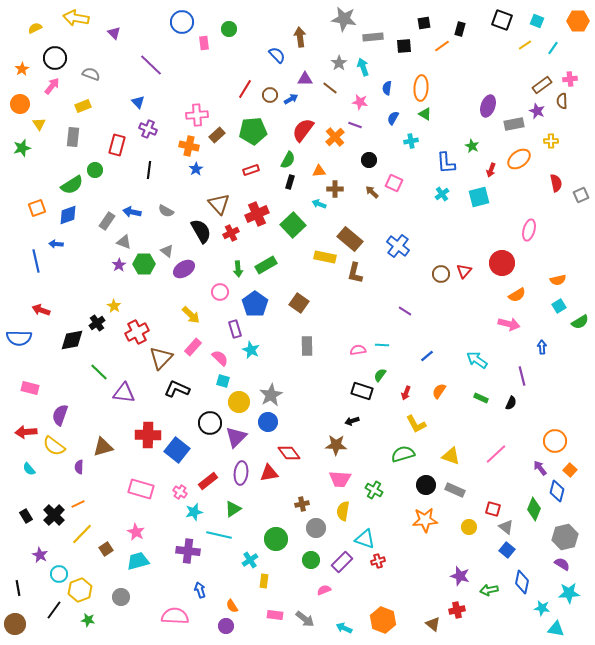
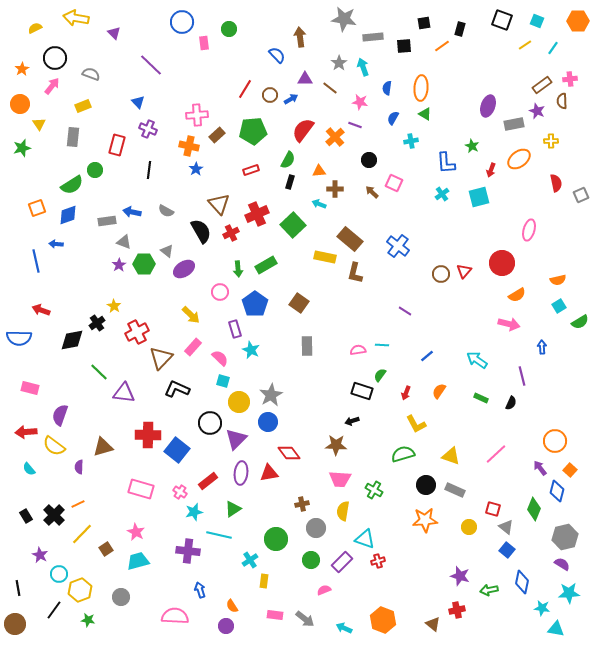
gray rectangle at (107, 221): rotated 48 degrees clockwise
purple triangle at (236, 437): moved 2 px down
